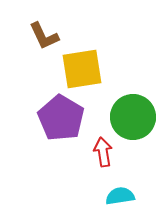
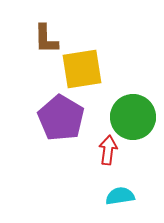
brown L-shape: moved 2 px right, 3 px down; rotated 24 degrees clockwise
red arrow: moved 5 px right, 2 px up; rotated 16 degrees clockwise
